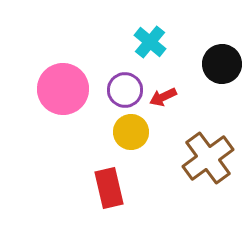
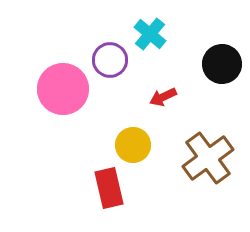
cyan cross: moved 8 px up
purple circle: moved 15 px left, 30 px up
yellow circle: moved 2 px right, 13 px down
